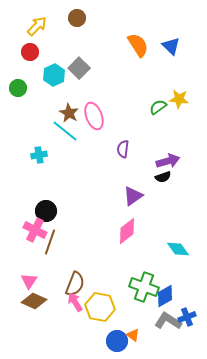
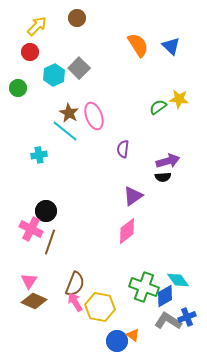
black semicircle: rotated 14 degrees clockwise
pink cross: moved 4 px left, 1 px up
cyan diamond: moved 31 px down
